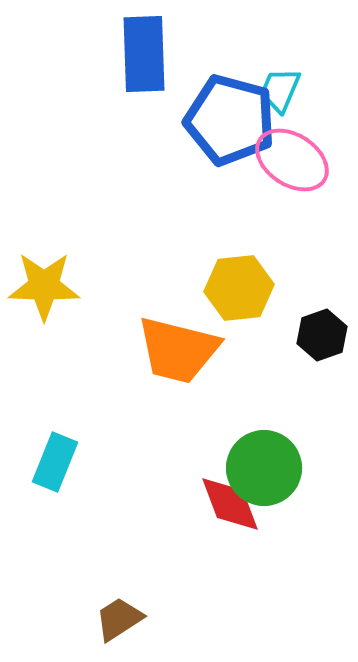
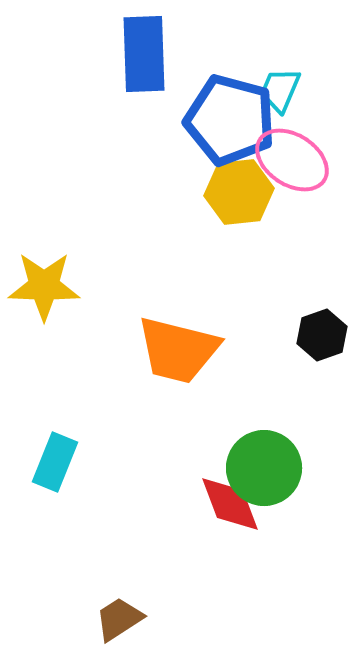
yellow hexagon: moved 96 px up
